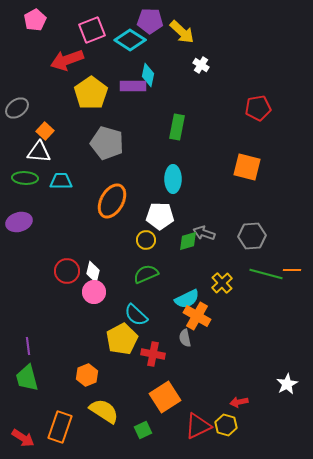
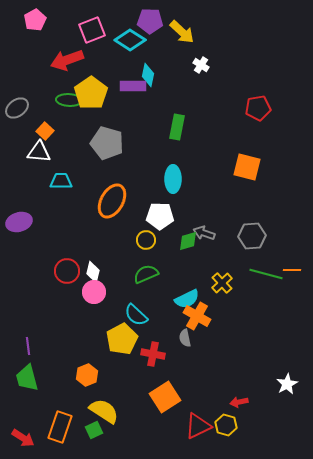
green ellipse at (25, 178): moved 44 px right, 78 px up
green square at (143, 430): moved 49 px left
